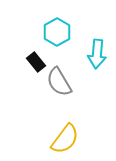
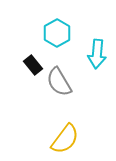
cyan hexagon: moved 1 px down
black rectangle: moved 3 px left, 3 px down
